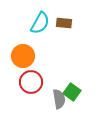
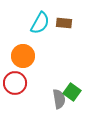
red circle: moved 16 px left, 1 px down
